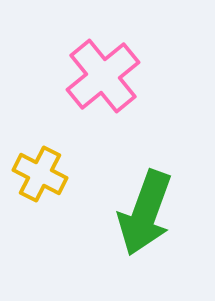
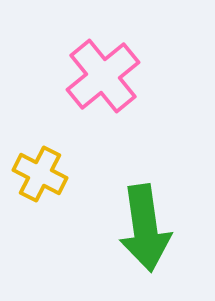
green arrow: moved 15 px down; rotated 28 degrees counterclockwise
